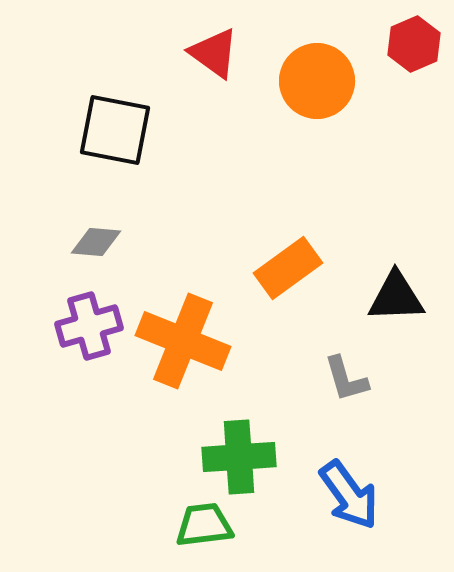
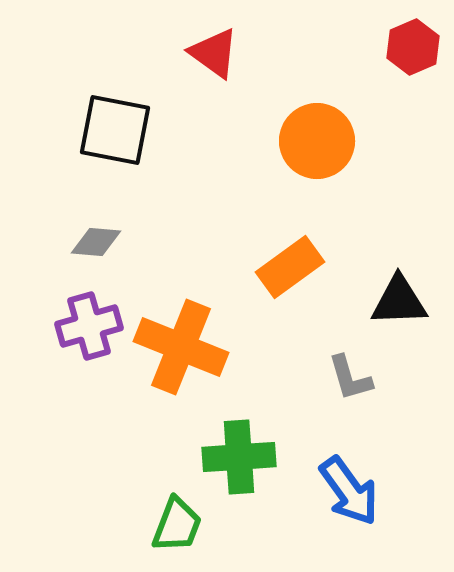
red hexagon: moved 1 px left, 3 px down
orange circle: moved 60 px down
orange rectangle: moved 2 px right, 1 px up
black triangle: moved 3 px right, 4 px down
orange cross: moved 2 px left, 6 px down
gray L-shape: moved 4 px right, 1 px up
blue arrow: moved 4 px up
green trapezoid: moved 27 px left; rotated 118 degrees clockwise
